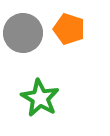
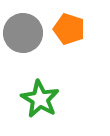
green star: moved 1 px down
